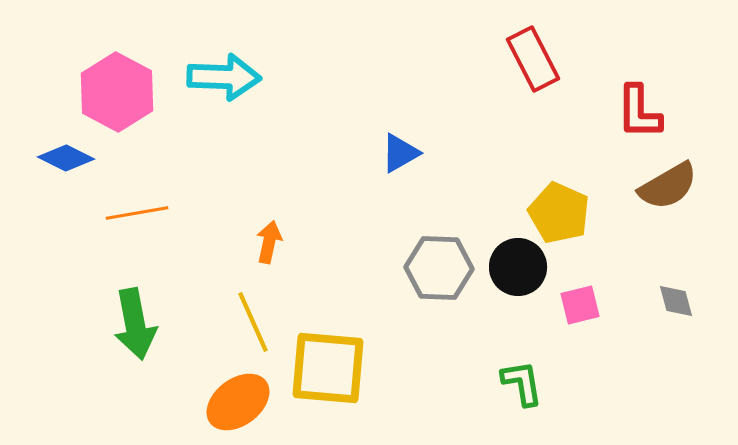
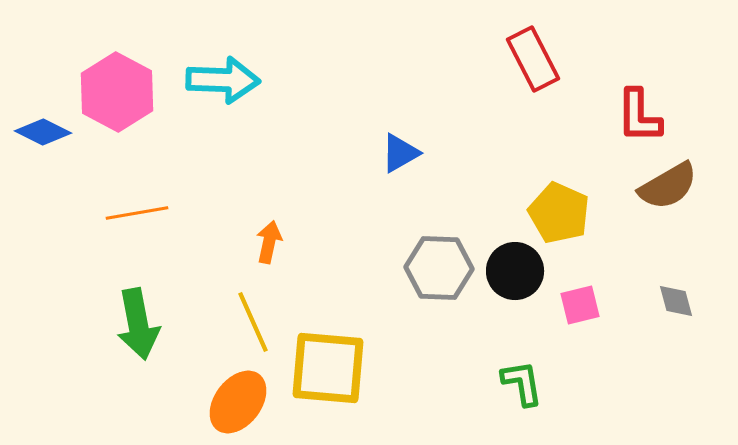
cyan arrow: moved 1 px left, 3 px down
red L-shape: moved 4 px down
blue diamond: moved 23 px left, 26 px up
black circle: moved 3 px left, 4 px down
green arrow: moved 3 px right
orange ellipse: rotated 16 degrees counterclockwise
